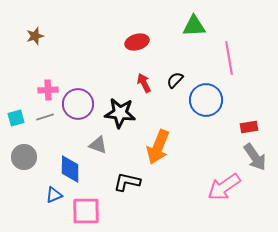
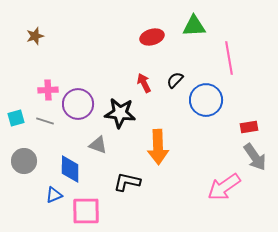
red ellipse: moved 15 px right, 5 px up
gray line: moved 4 px down; rotated 36 degrees clockwise
orange arrow: rotated 24 degrees counterclockwise
gray circle: moved 4 px down
